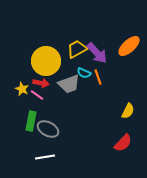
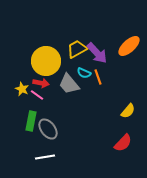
gray trapezoid: rotated 70 degrees clockwise
yellow semicircle: rotated 14 degrees clockwise
gray ellipse: rotated 25 degrees clockwise
